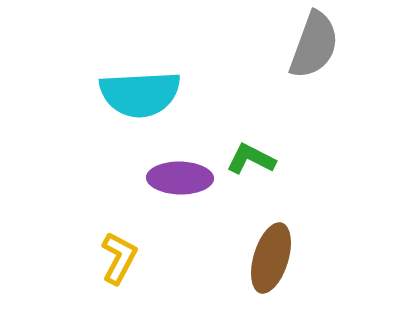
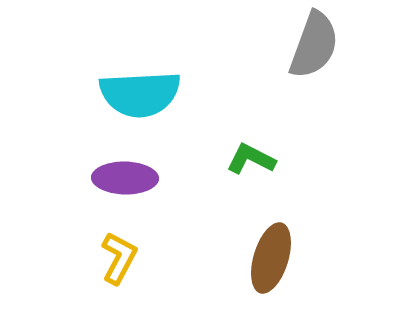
purple ellipse: moved 55 px left
